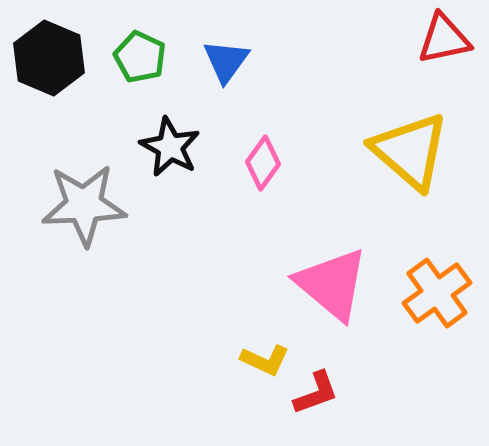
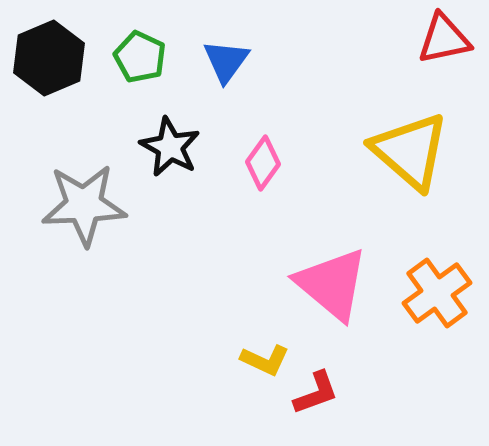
black hexagon: rotated 14 degrees clockwise
